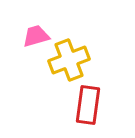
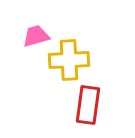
yellow cross: rotated 18 degrees clockwise
